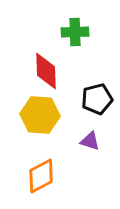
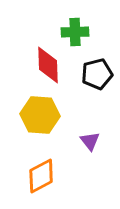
red diamond: moved 2 px right, 6 px up
black pentagon: moved 25 px up
purple triangle: rotated 35 degrees clockwise
